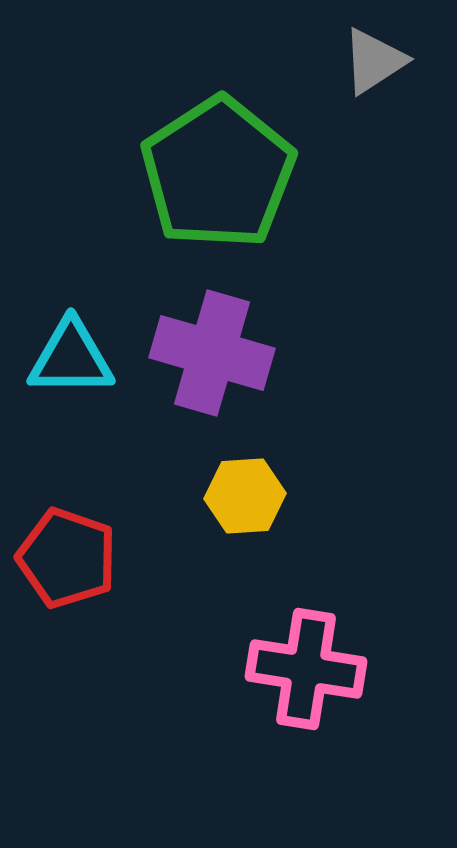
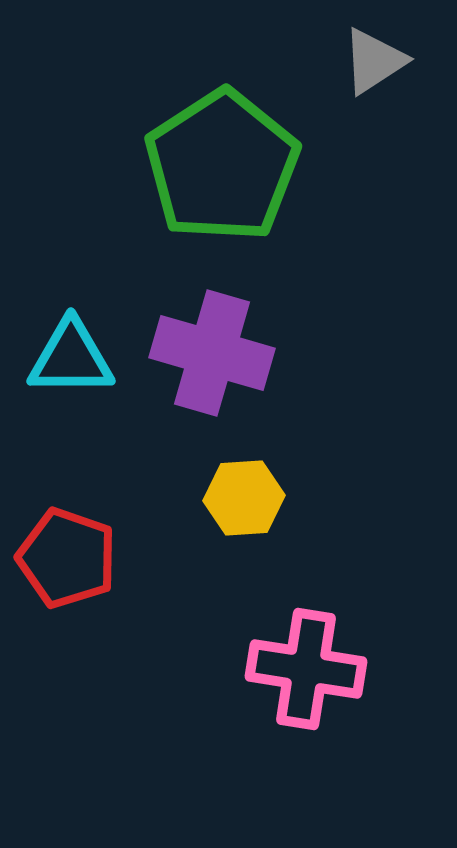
green pentagon: moved 4 px right, 7 px up
yellow hexagon: moved 1 px left, 2 px down
